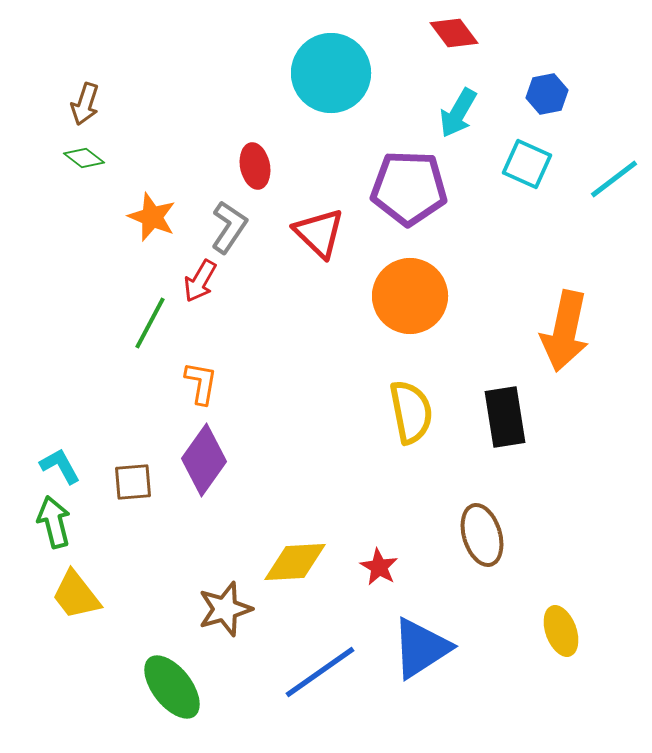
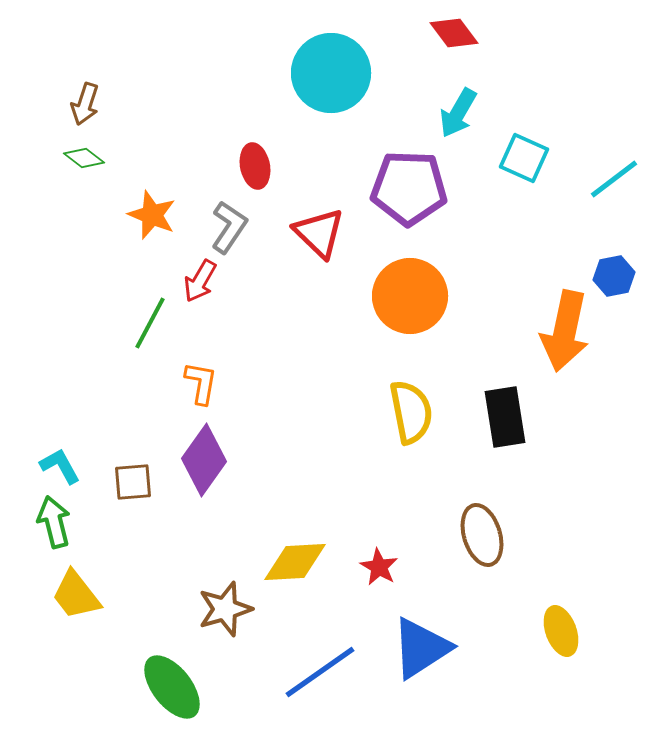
blue hexagon: moved 67 px right, 182 px down
cyan square: moved 3 px left, 6 px up
orange star: moved 2 px up
